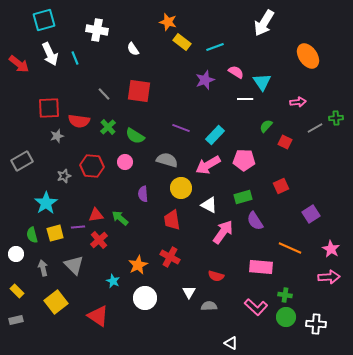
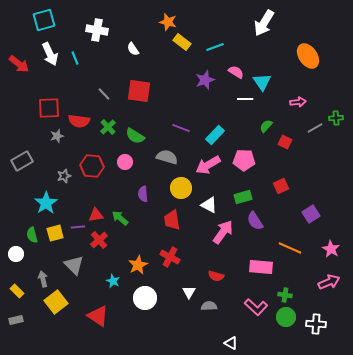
gray semicircle at (167, 160): moved 3 px up
gray arrow at (43, 268): moved 11 px down
pink arrow at (329, 277): moved 5 px down; rotated 20 degrees counterclockwise
